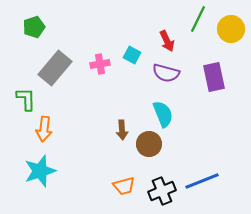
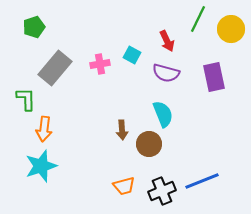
cyan star: moved 1 px right, 5 px up
